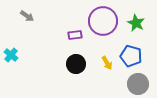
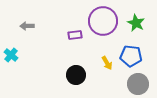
gray arrow: moved 10 px down; rotated 144 degrees clockwise
blue pentagon: rotated 10 degrees counterclockwise
black circle: moved 11 px down
